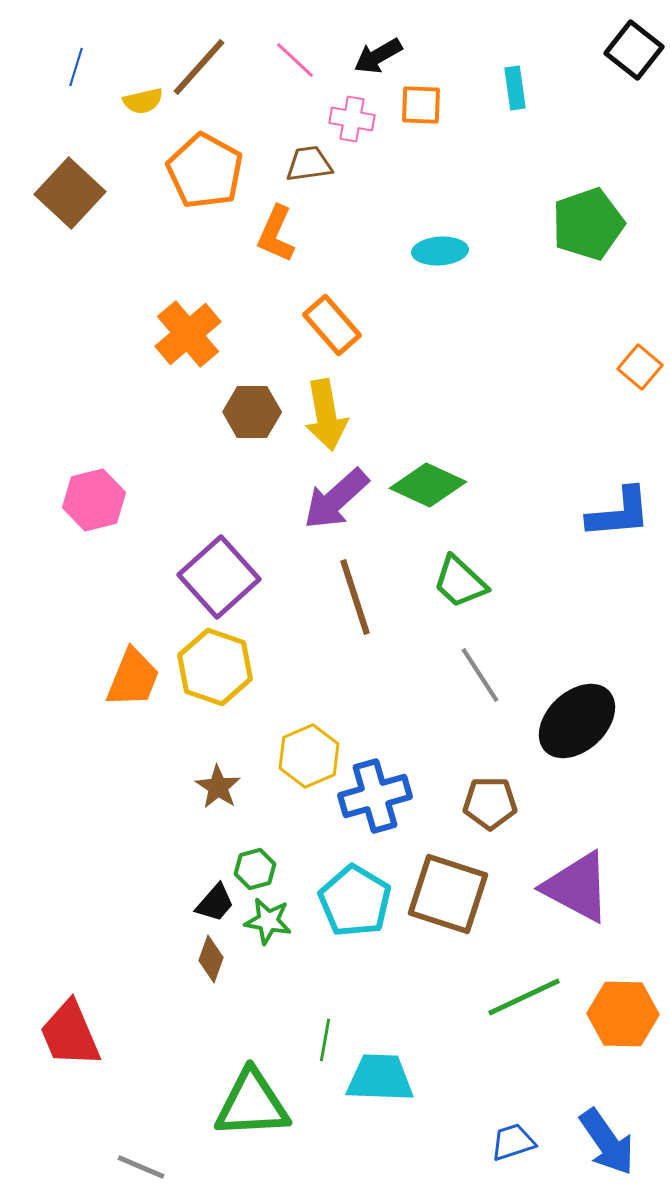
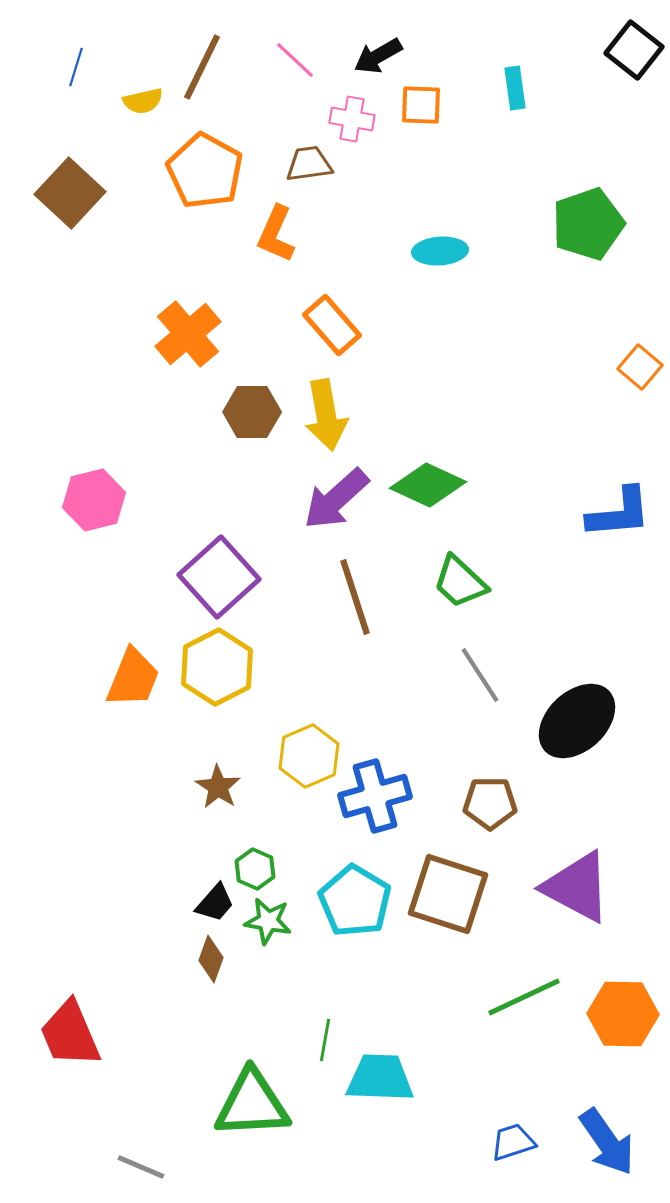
brown line at (199, 67): moved 3 px right; rotated 16 degrees counterclockwise
yellow hexagon at (215, 667): moved 2 px right; rotated 14 degrees clockwise
green hexagon at (255, 869): rotated 21 degrees counterclockwise
